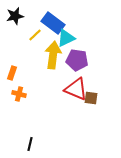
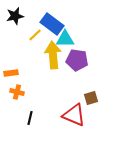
blue rectangle: moved 1 px left, 1 px down
cyan triangle: moved 1 px left, 1 px down; rotated 24 degrees clockwise
yellow arrow: rotated 12 degrees counterclockwise
orange rectangle: moved 1 px left; rotated 64 degrees clockwise
red triangle: moved 2 px left, 26 px down
orange cross: moved 2 px left, 2 px up
brown square: rotated 24 degrees counterclockwise
black line: moved 26 px up
